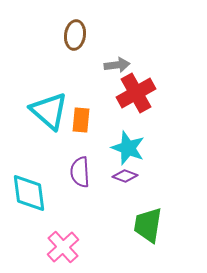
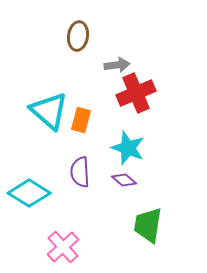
brown ellipse: moved 3 px right, 1 px down
red cross: rotated 6 degrees clockwise
orange rectangle: rotated 10 degrees clockwise
purple diamond: moved 1 px left, 4 px down; rotated 20 degrees clockwise
cyan diamond: rotated 51 degrees counterclockwise
